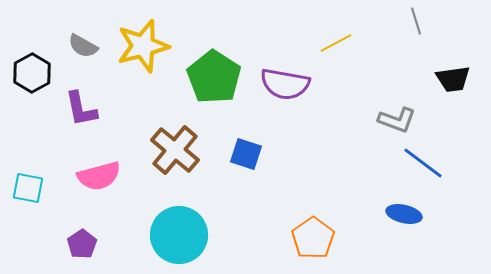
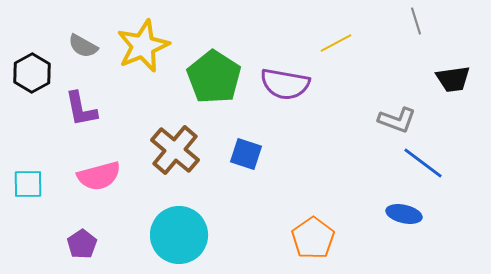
yellow star: rotated 8 degrees counterclockwise
cyan square: moved 4 px up; rotated 12 degrees counterclockwise
